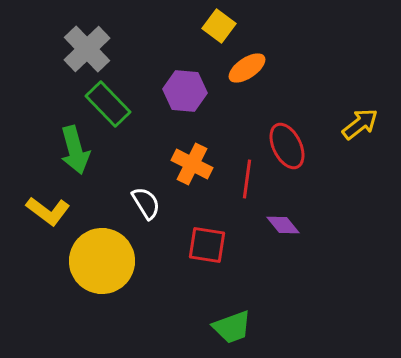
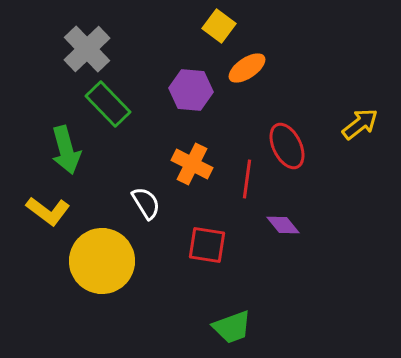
purple hexagon: moved 6 px right, 1 px up
green arrow: moved 9 px left
